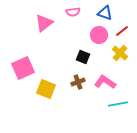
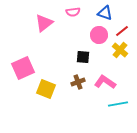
yellow cross: moved 3 px up
black square: rotated 16 degrees counterclockwise
